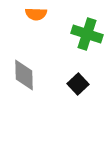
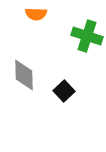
green cross: moved 2 px down
black square: moved 14 px left, 7 px down
